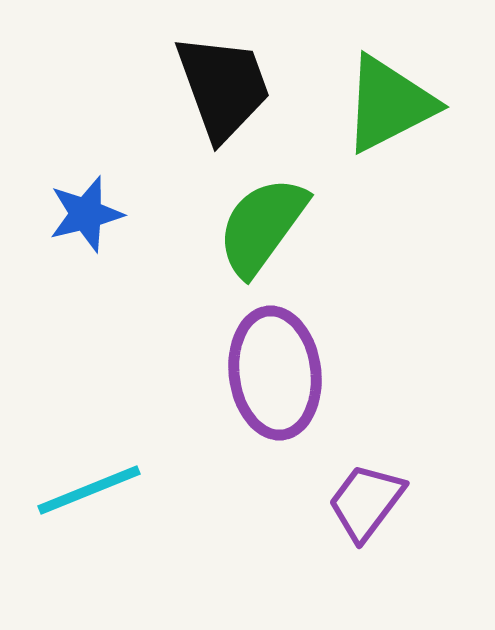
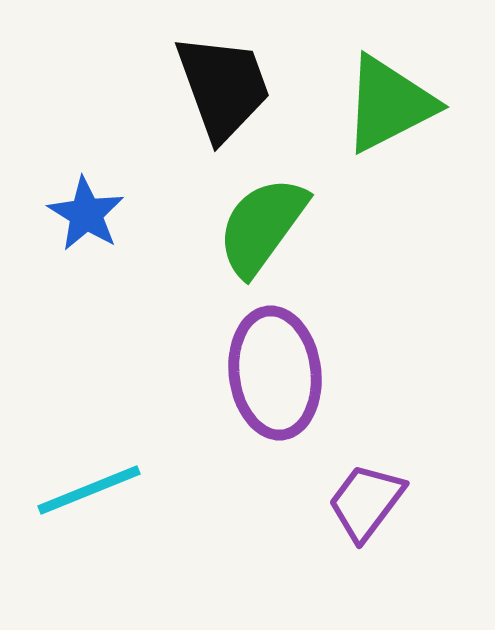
blue star: rotated 26 degrees counterclockwise
